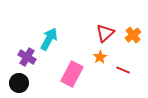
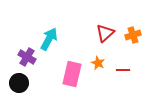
orange cross: rotated 21 degrees clockwise
orange star: moved 2 px left, 6 px down; rotated 16 degrees counterclockwise
red line: rotated 24 degrees counterclockwise
pink rectangle: rotated 15 degrees counterclockwise
